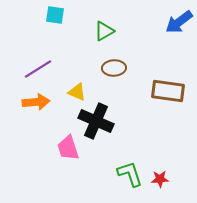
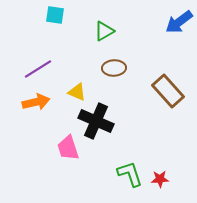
brown rectangle: rotated 40 degrees clockwise
orange arrow: rotated 8 degrees counterclockwise
